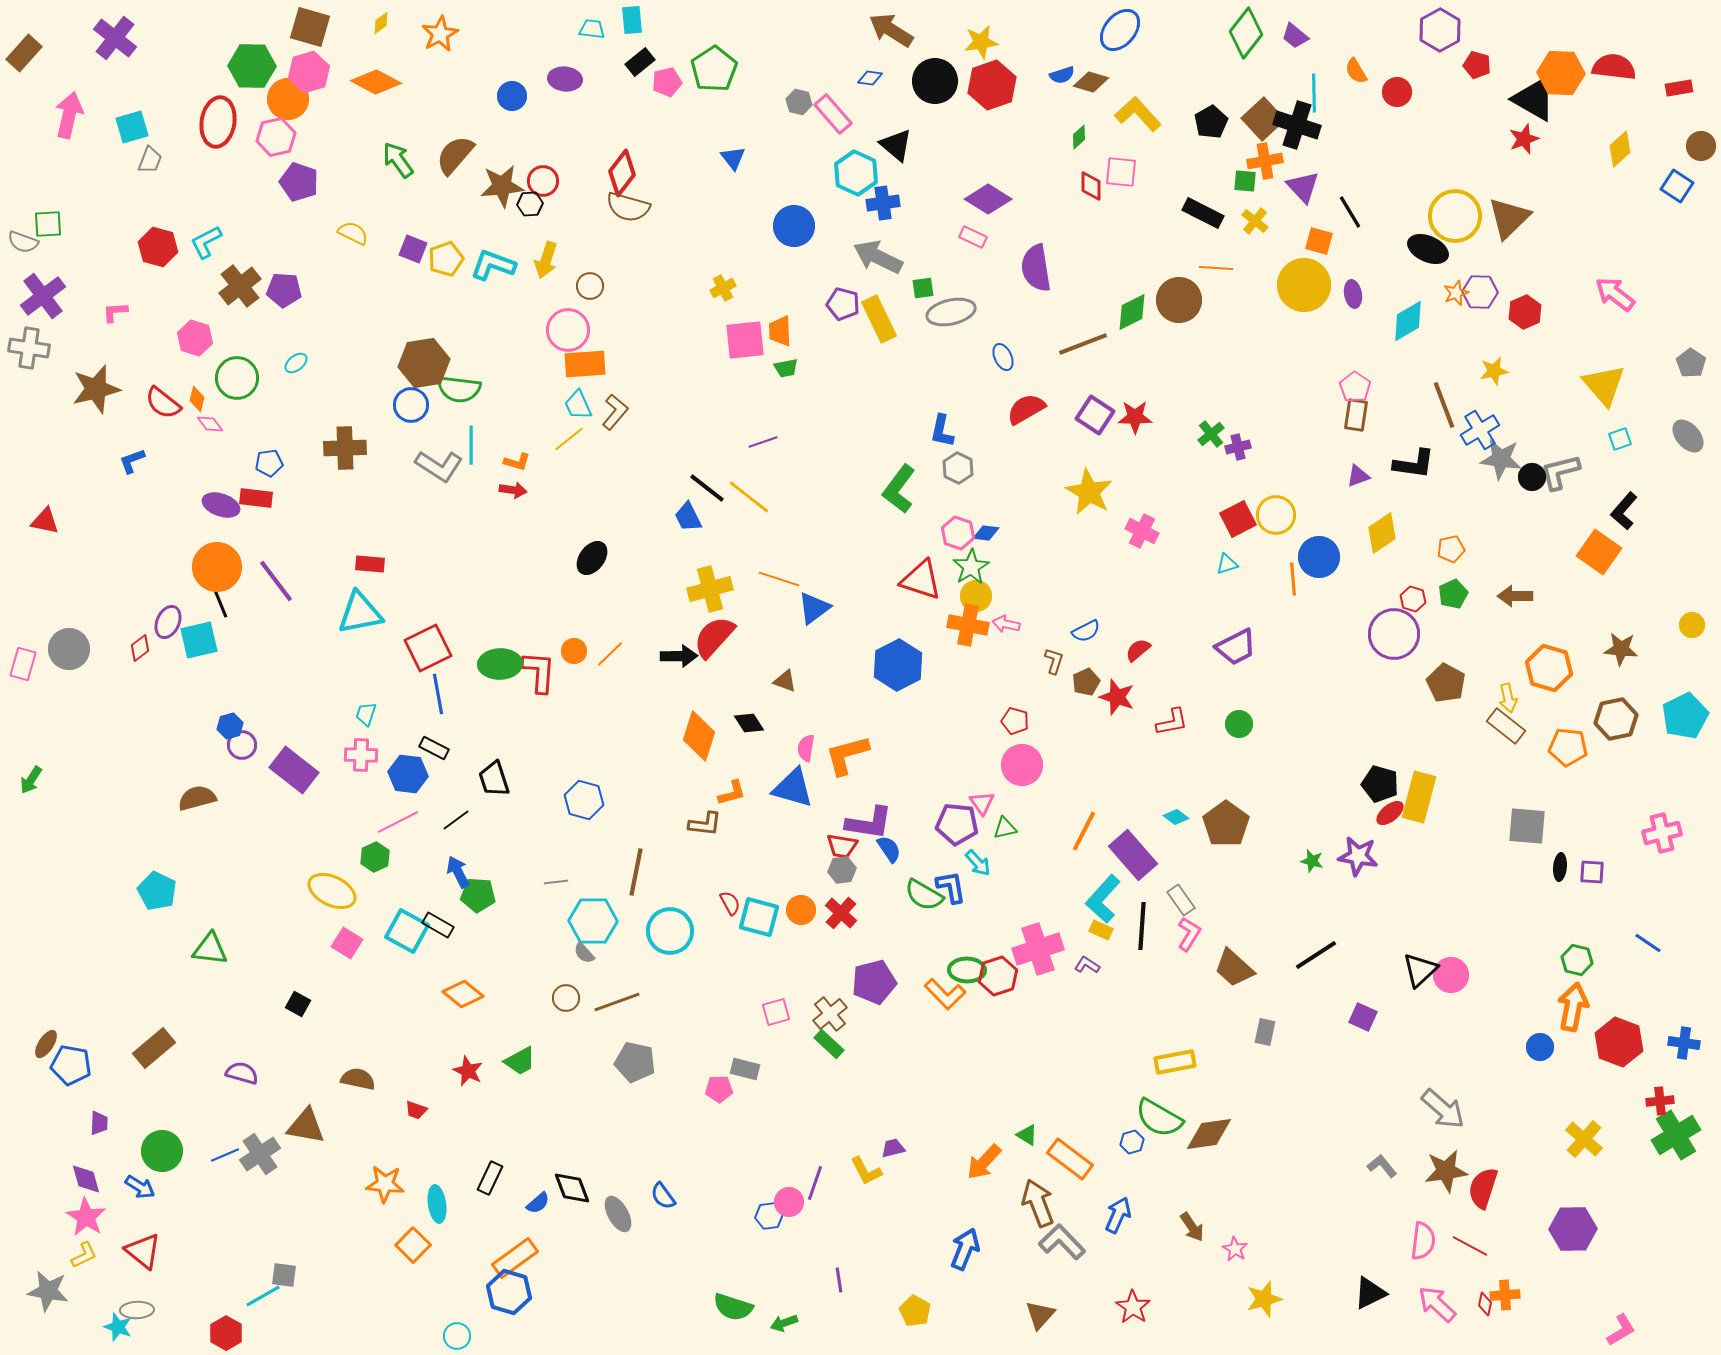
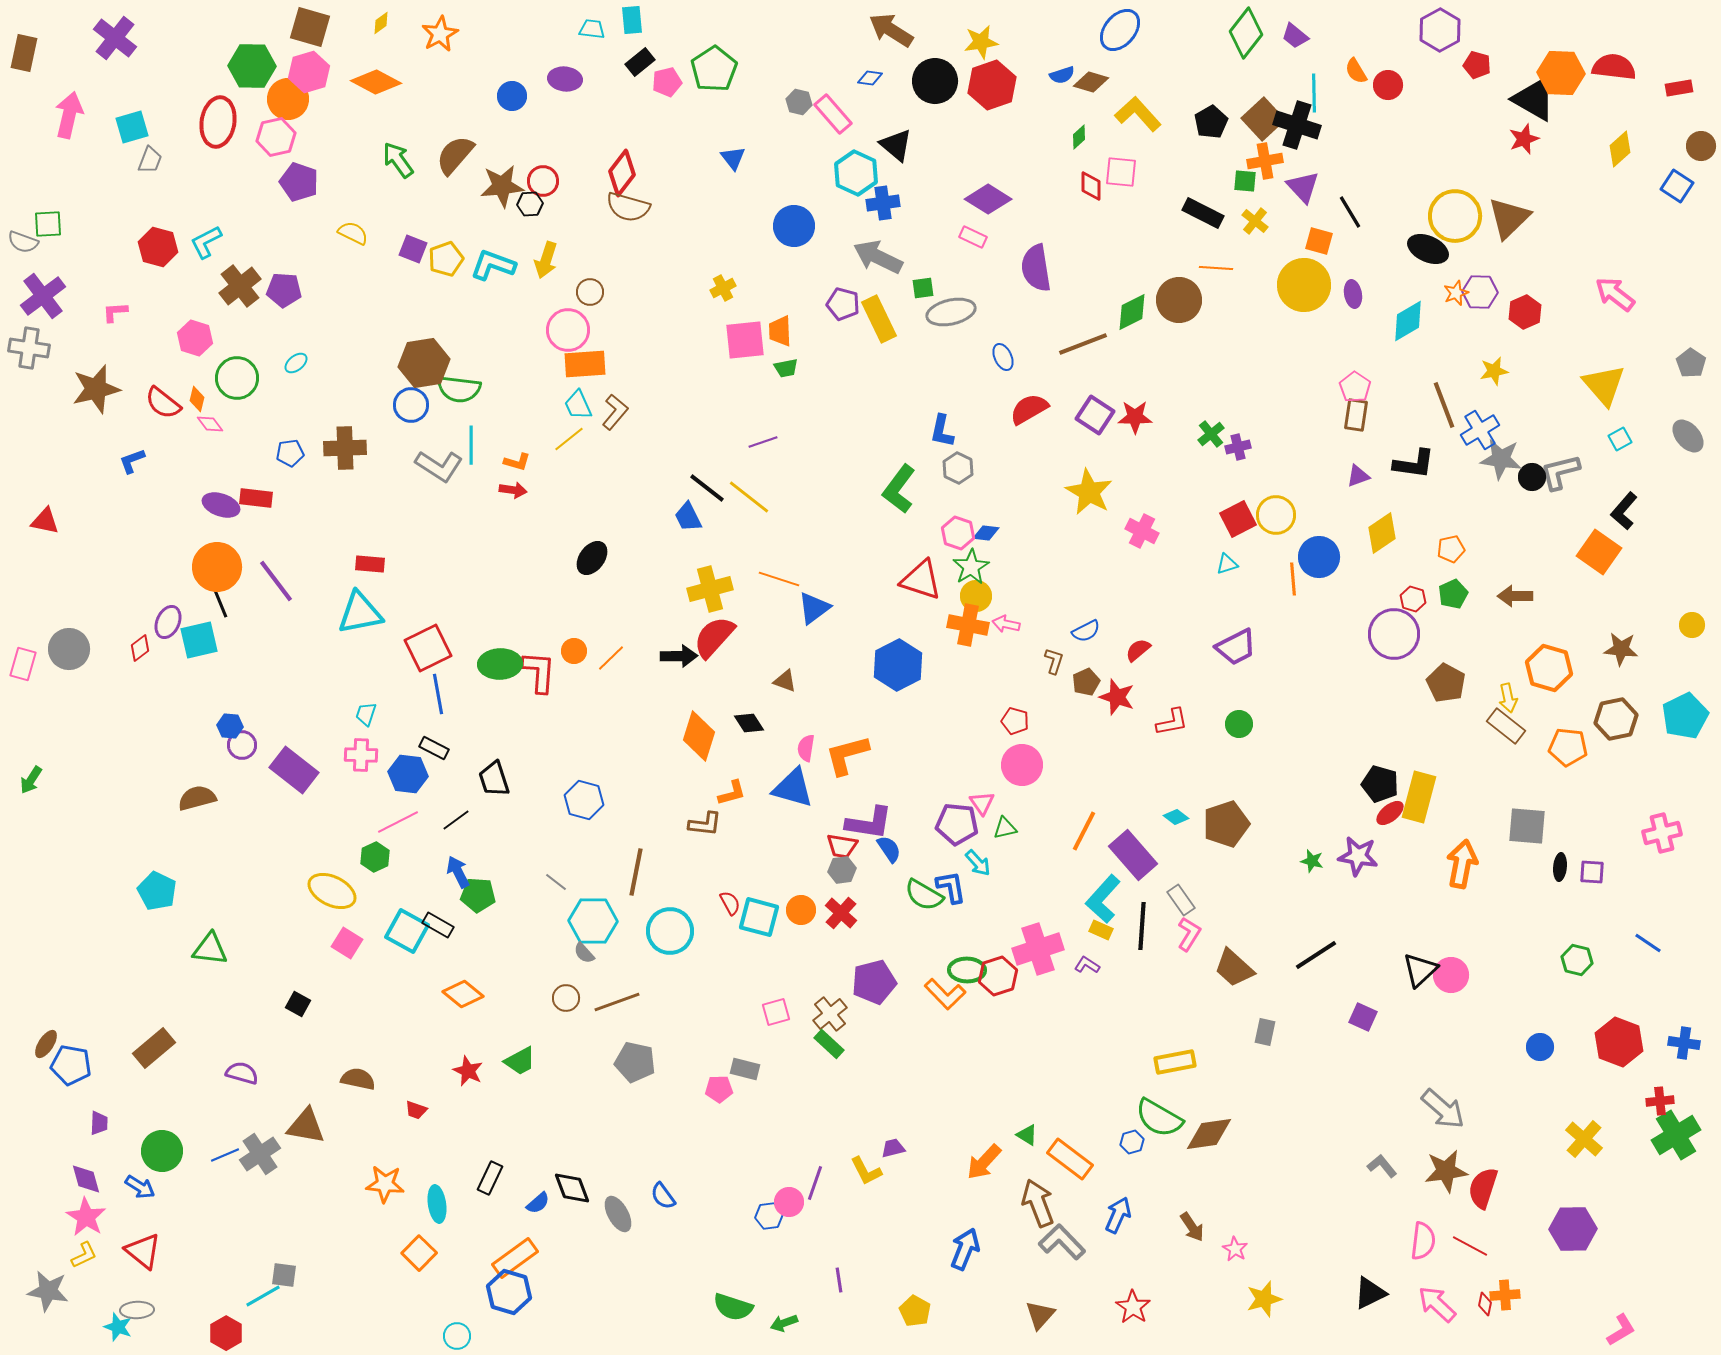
brown rectangle at (24, 53): rotated 30 degrees counterclockwise
red circle at (1397, 92): moved 9 px left, 7 px up
brown circle at (590, 286): moved 6 px down
red semicircle at (1026, 409): moved 3 px right
cyan square at (1620, 439): rotated 10 degrees counterclockwise
blue pentagon at (269, 463): moved 21 px right, 10 px up
orange line at (610, 654): moved 1 px right, 4 px down
blue hexagon at (230, 726): rotated 20 degrees clockwise
brown pentagon at (1226, 824): rotated 18 degrees clockwise
gray line at (556, 882): rotated 45 degrees clockwise
orange arrow at (1573, 1007): moved 111 px left, 143 px up
orange square at (413, 1245): moved 6 px right, 8 px down
